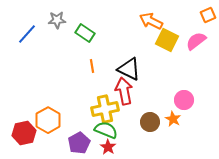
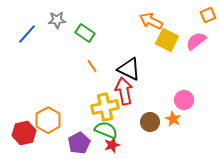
orange line: rotated 24 degrees counterclockwise
yellow cross: moved 2 px up
red star: moved 4 px right, 2 px up; rotated 21 degrees clockwise
